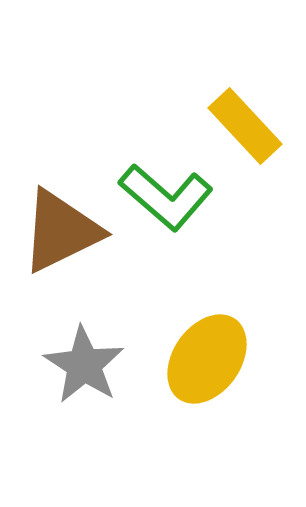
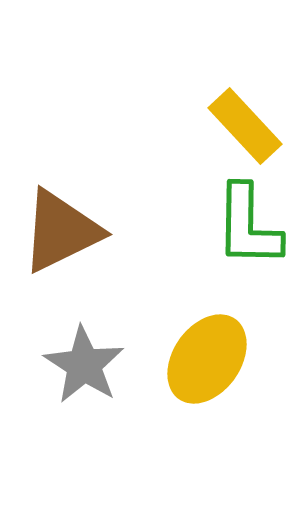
green L-shape: moved 82 px right, 29 px down; rotated 50 degrees clockwise
